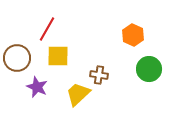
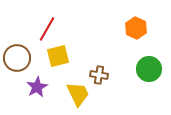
orange hexagon: moved 3 px right, 7 px up
yellow square: rotated 15 degrees counterclockwise
purple star: rotated 20 degrees clockwise
yellow trapezoid: rotated 108 degrees clockwise
